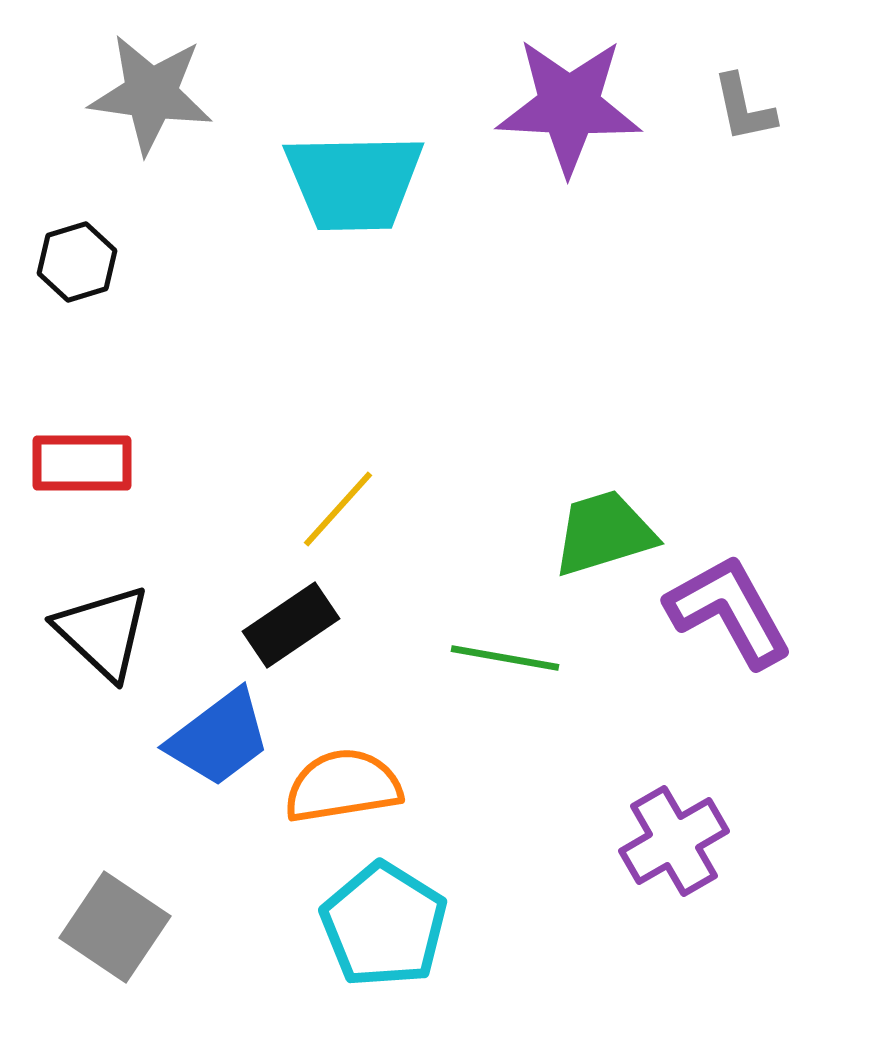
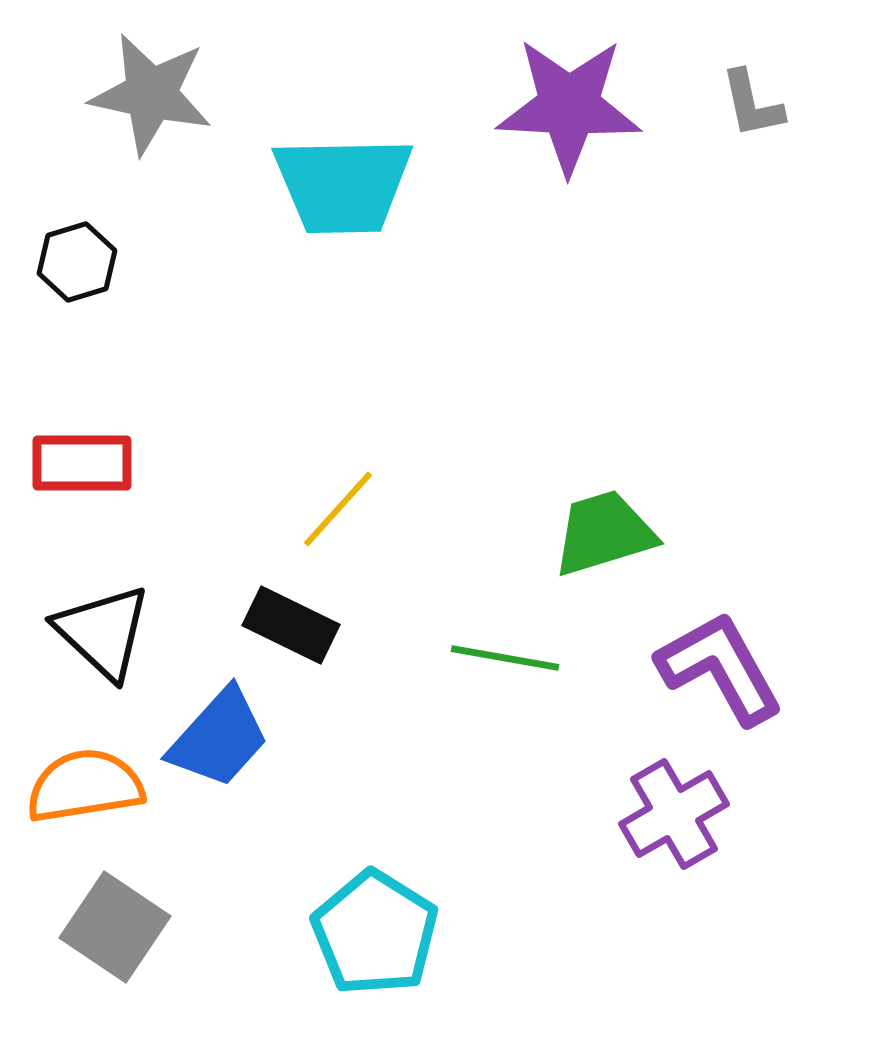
gray star: rotated 4 degrees clockwise
gray L-shape: moved 8 px right, 4 px up
cyan trapezoid: moved 11 px left, 3 px down
purple L-shape: moved 9 px left, 57 px down
black rectangle: rotated 60 degrees clockwise
blue trapezoid: rotated 11 degrees counterclockwise
orange semicircle: moved 258 px left
purple cross: moved 27 px up
cyan pentagon: moved 9 px left, 8 px down
